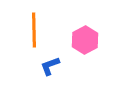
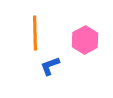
orange line: moved 1 px right, 3 px down
